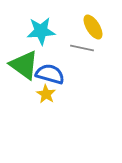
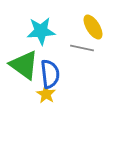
blue semicircle: rotated 68 degrees clockwise
